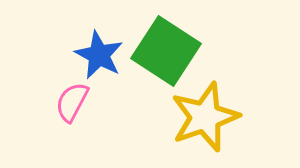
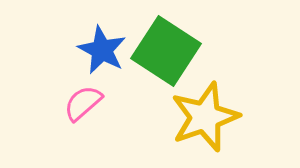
blue star: moved 3 px right, 5 px up
pink semicircle: moved 11 px right, 1 px down; rotated 21 degrees clockwise
